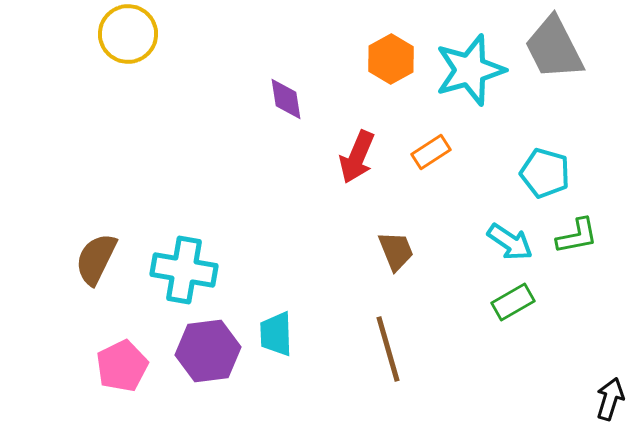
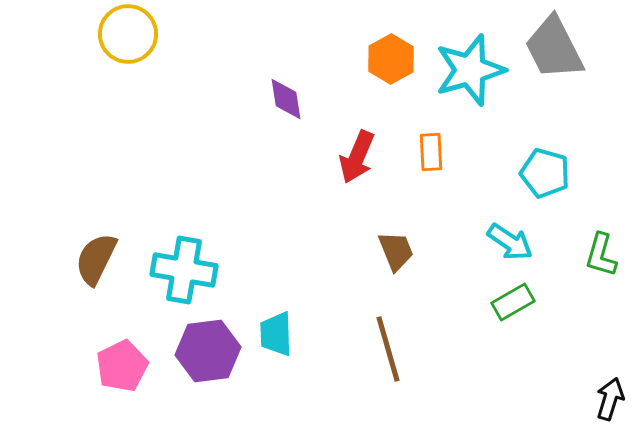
orange rectangle: rotated 60 degrees counterclockwise
green L-shape: moved 24 px right, 19 px down; rotated 117 degrees clockwise
